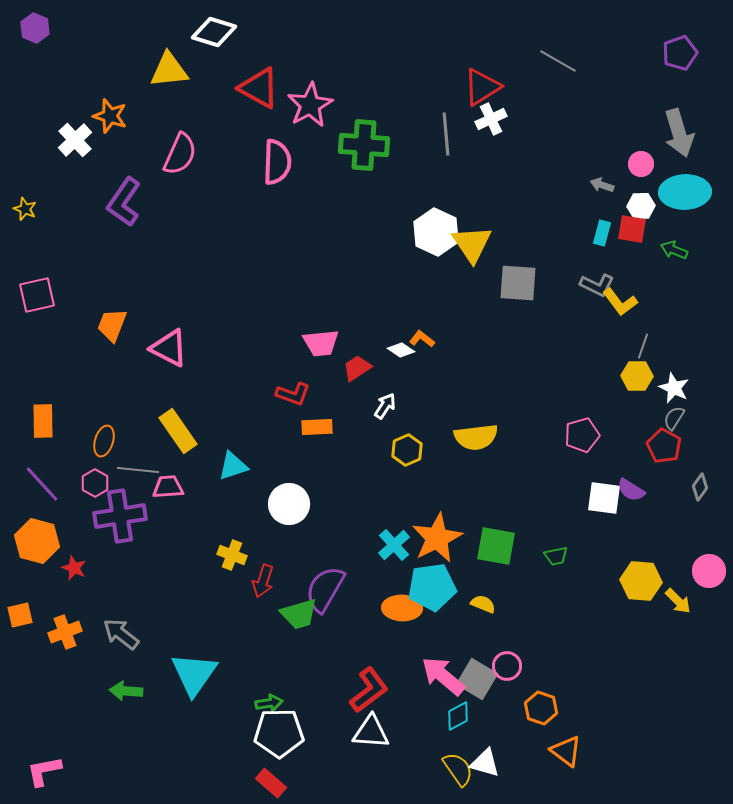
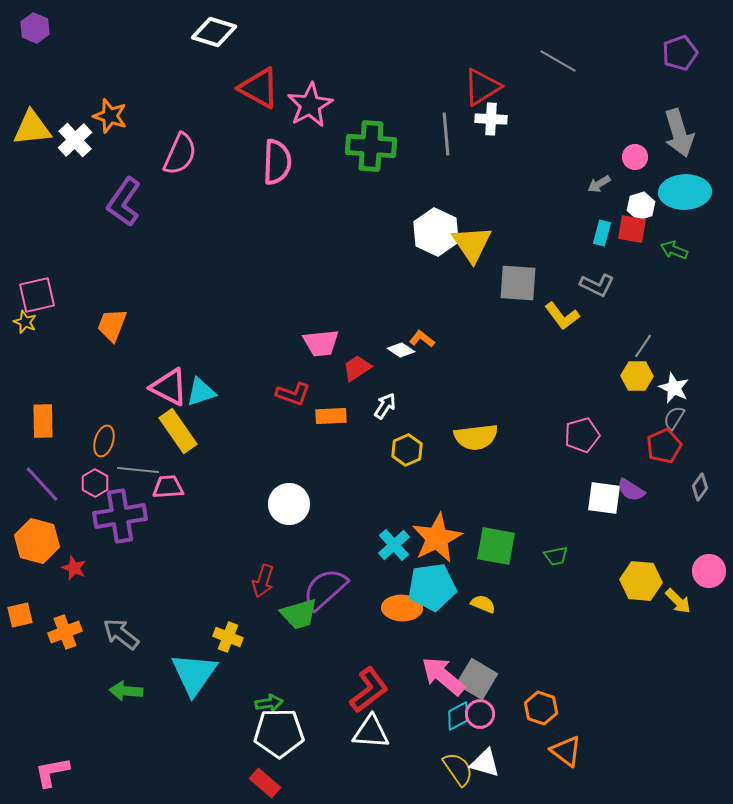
yellow triangle at (169, 70): moved 137 px left, 58 px down
white cross at (491, 119): rotated 28 degrees clockwise
green cross at (364, 145): moved 7 px right, 1 px down
pink circle at (641, 164): moved 6 px left, 7 px up
gray arrow at (602, 185): moved 3 px left, 1 px up; rotated 50 degrees counterclockwise
white hexagon at (641, 206): rotated 16 degrees counterclockwise
yellow star at (25, 209): moved 113 px down
yellow L-shape at (620, 302): moved 58 px left, 14 px down
gray line at (643, 346): rotated 15 degrees clockwise
pink triangle at (169, 348): moved 39 px down
orange rectangle at (317, 427): moved 14 px right, 11 px up
red pentagon at (664, 446): rotated 20 degrees clockwise
cyan triangle at (233, 466): moved 32 px left, 74 px up
yellow cross at (232, 555): moved 4 px left, 82 px down
purple semicircle at (325, 589): rotated 18 degrees clockwise
pink circle at (507, 666): moved 27 px left, 48 px down
pink L-shape at (44, 771): moved 8 px right, 1 px down
red rectangle at (271, 783): moved 6 px left
